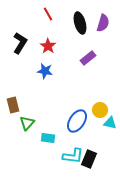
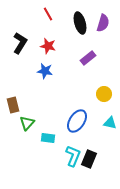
red star: rotated 21 degrees counterclockwise
yellow circle: moved 4 px right, 16 px up
cyan L-shape: rotated 75 degrees counterclockwise
